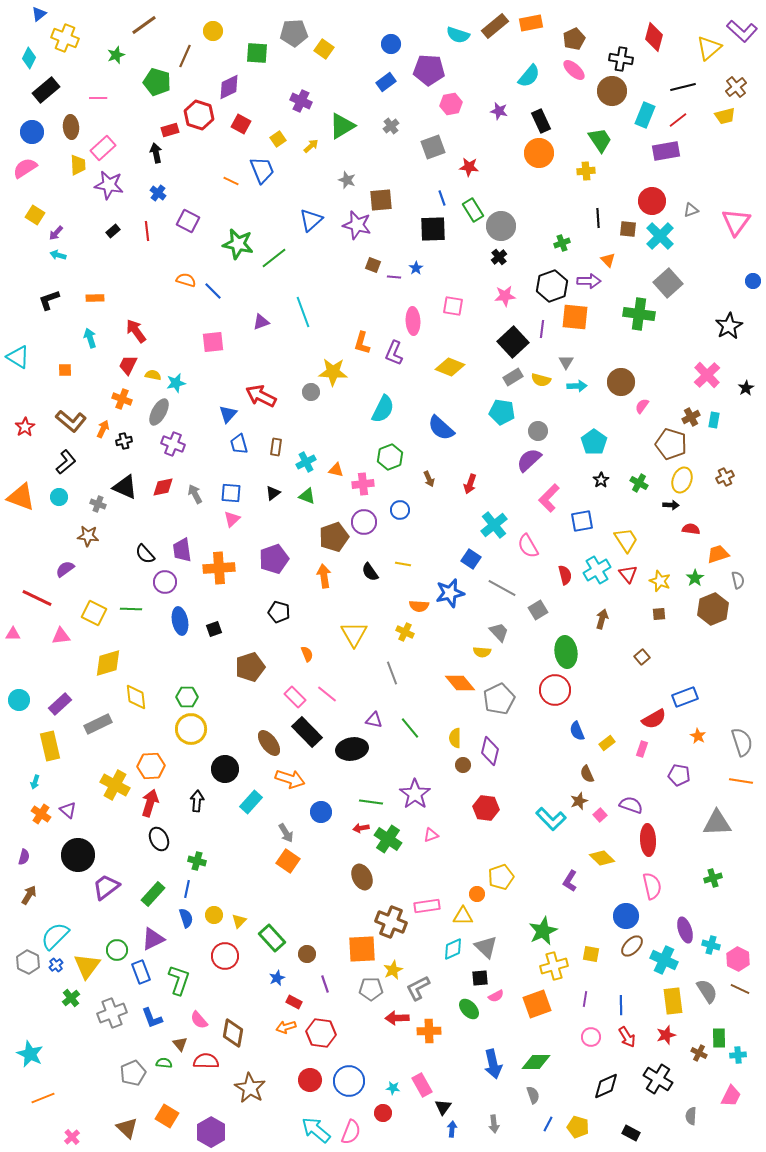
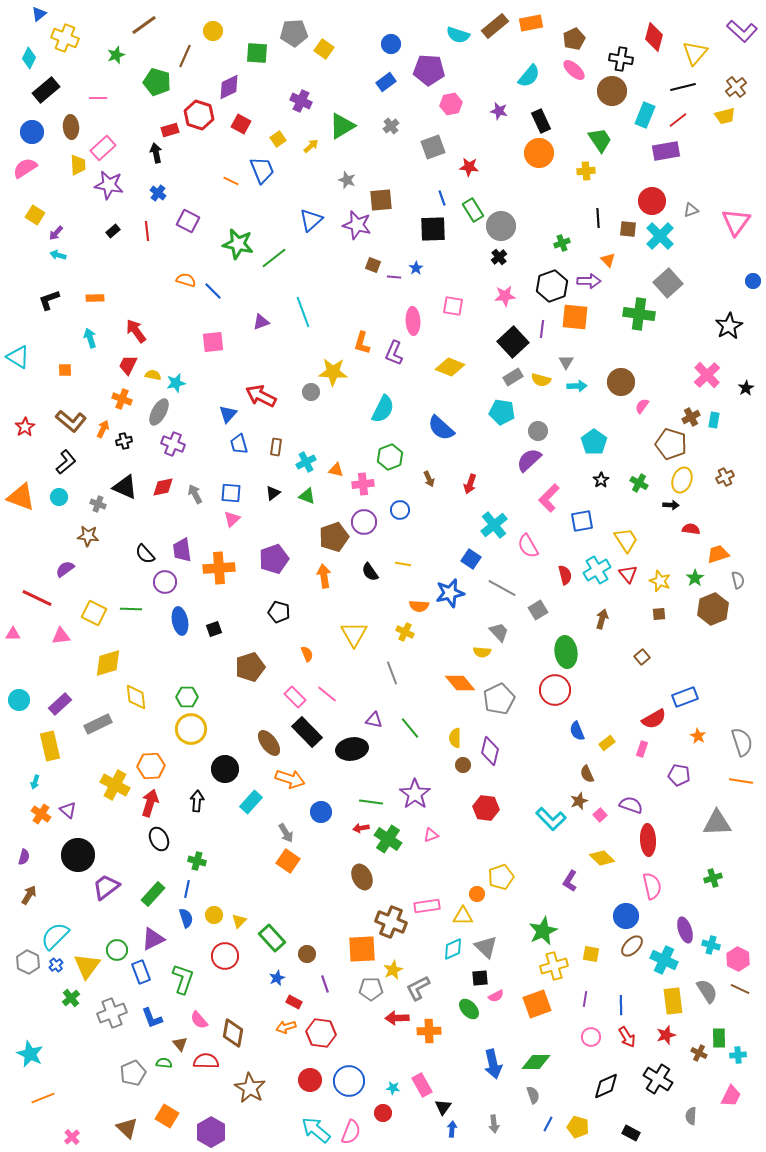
yellow triangle at (709, 48): moved 14 px left, 5 px down; rotated 8 degrees counterclockwise
green L-shape at (179, 980): moved 4 px right, 1 px up
